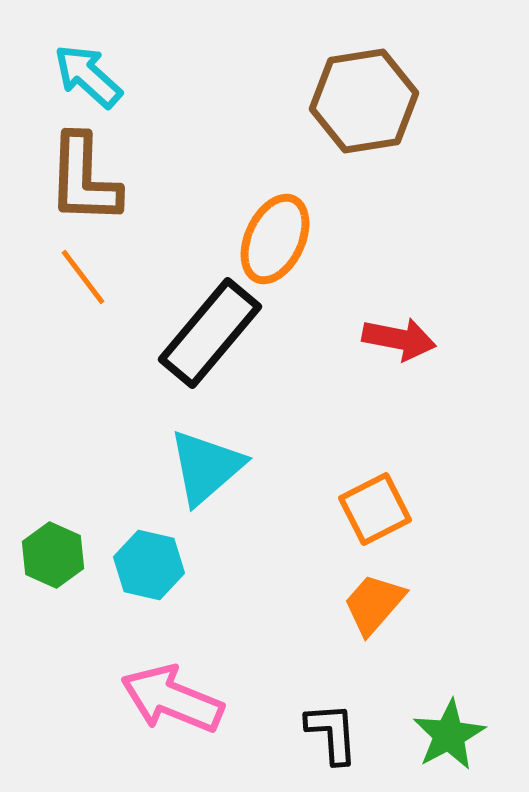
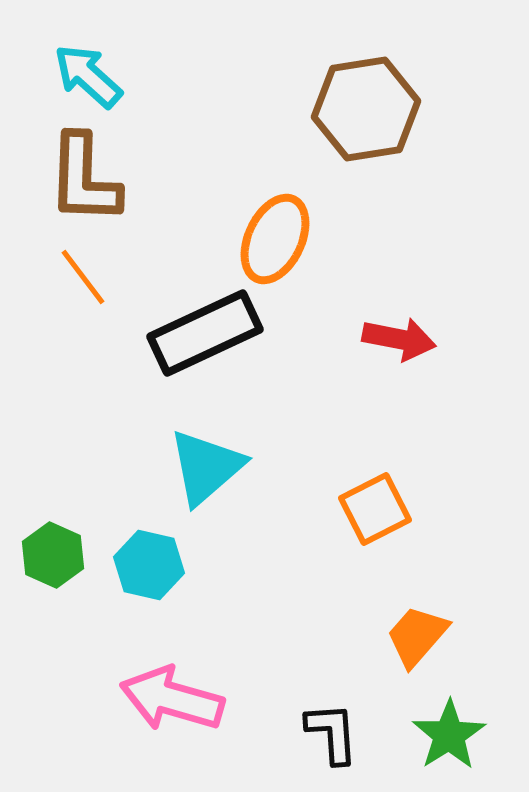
brown hexagon: moved 2 px right, 8 px down
black rectangle: moved 5 px left; rotated 25 degrees clockwise
orange trapezoid: moved 43 px right, 32 px down
pink arrow: rotated 6 degrees counterclockwise
green star: rotated 4 degrees counterclockwise
